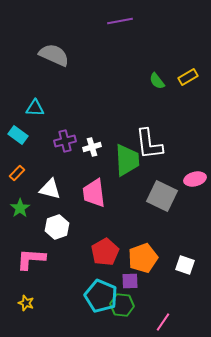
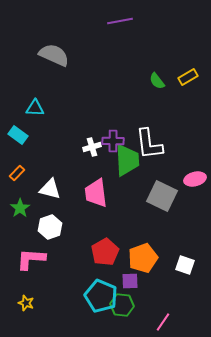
purple cross: moved 48 px right; rotated 15 degrees clockwise
pink trapezoid: moved 2 px right
white hexagon: moved 7 px left
